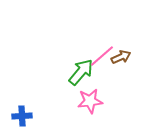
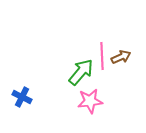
pink line: rotated 52 degrees counterclockwise
blue cross: moved 19 px up; rotated 30 degrees clockwise
